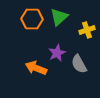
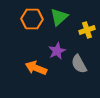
purple star: moved 2 px up
